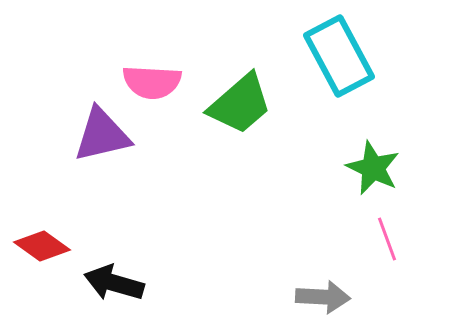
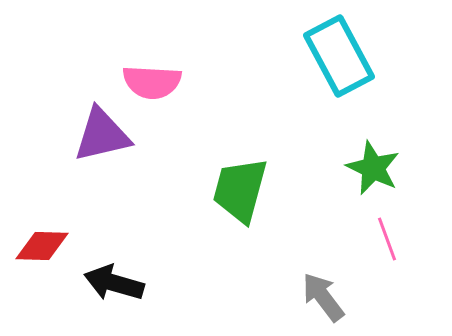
green trapezoid: moved 86 px down; rotated 146 degrees clockwise
red diamond: rotated 34 degrees counterclockwise
gray arrow: rotated 130 degrees counterclockwise
